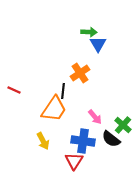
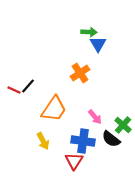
black line: moved 35 px left, 5 px up; rotated 35 degrees clockwise
